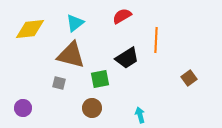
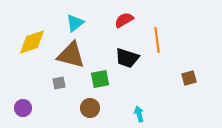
red semicircle: moved 2 px right, 4 px down
yellow diamond: moved 2 px right, 13 px down; rotated 12 degrees counterclockwise
orange line: moved 1 px right; rotated 10 degrees counterclockwise
black trapezoid: rotated 50 degrees clockwise
brown square: rotated 21 degrees clockwise
gray square: rotated 24 degrees counterclockwise
brown circle: moved 2 px left
cyan arrow: moved 1 px left, 1 px up
